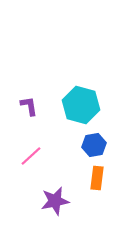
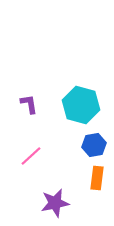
purple L-shape: moved 2 px up
purple star: moved 2 px down
